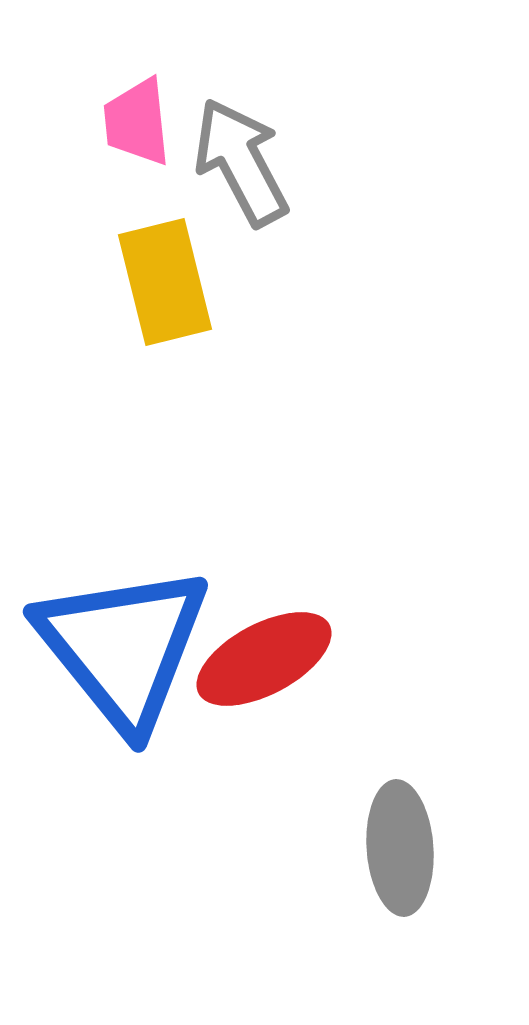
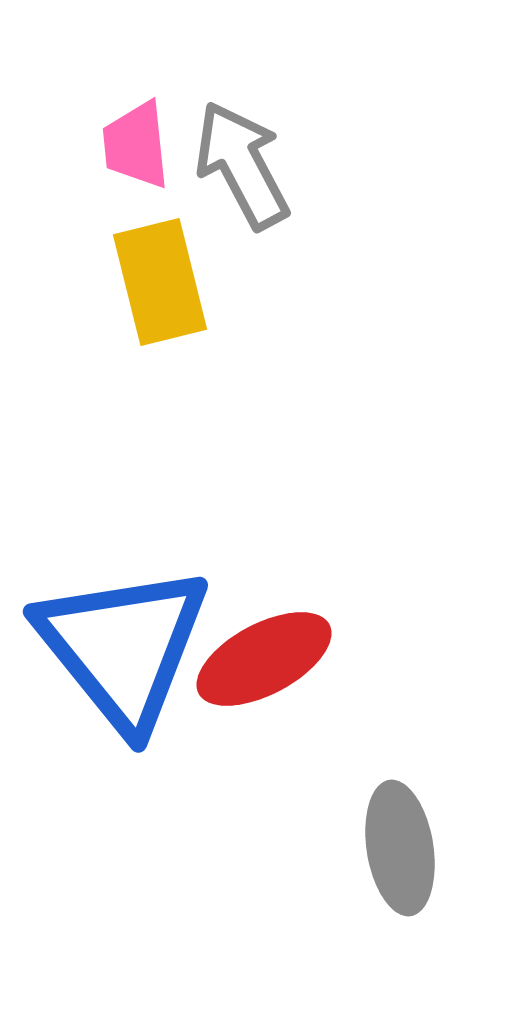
pink trapezoid: moved 1 px left, 23 px down
gray arrow: moved 1 px right, 3 px down
yellow rectangle: moved 5 px left
gray ellipse: rotated 5 degrees counterclockwise
